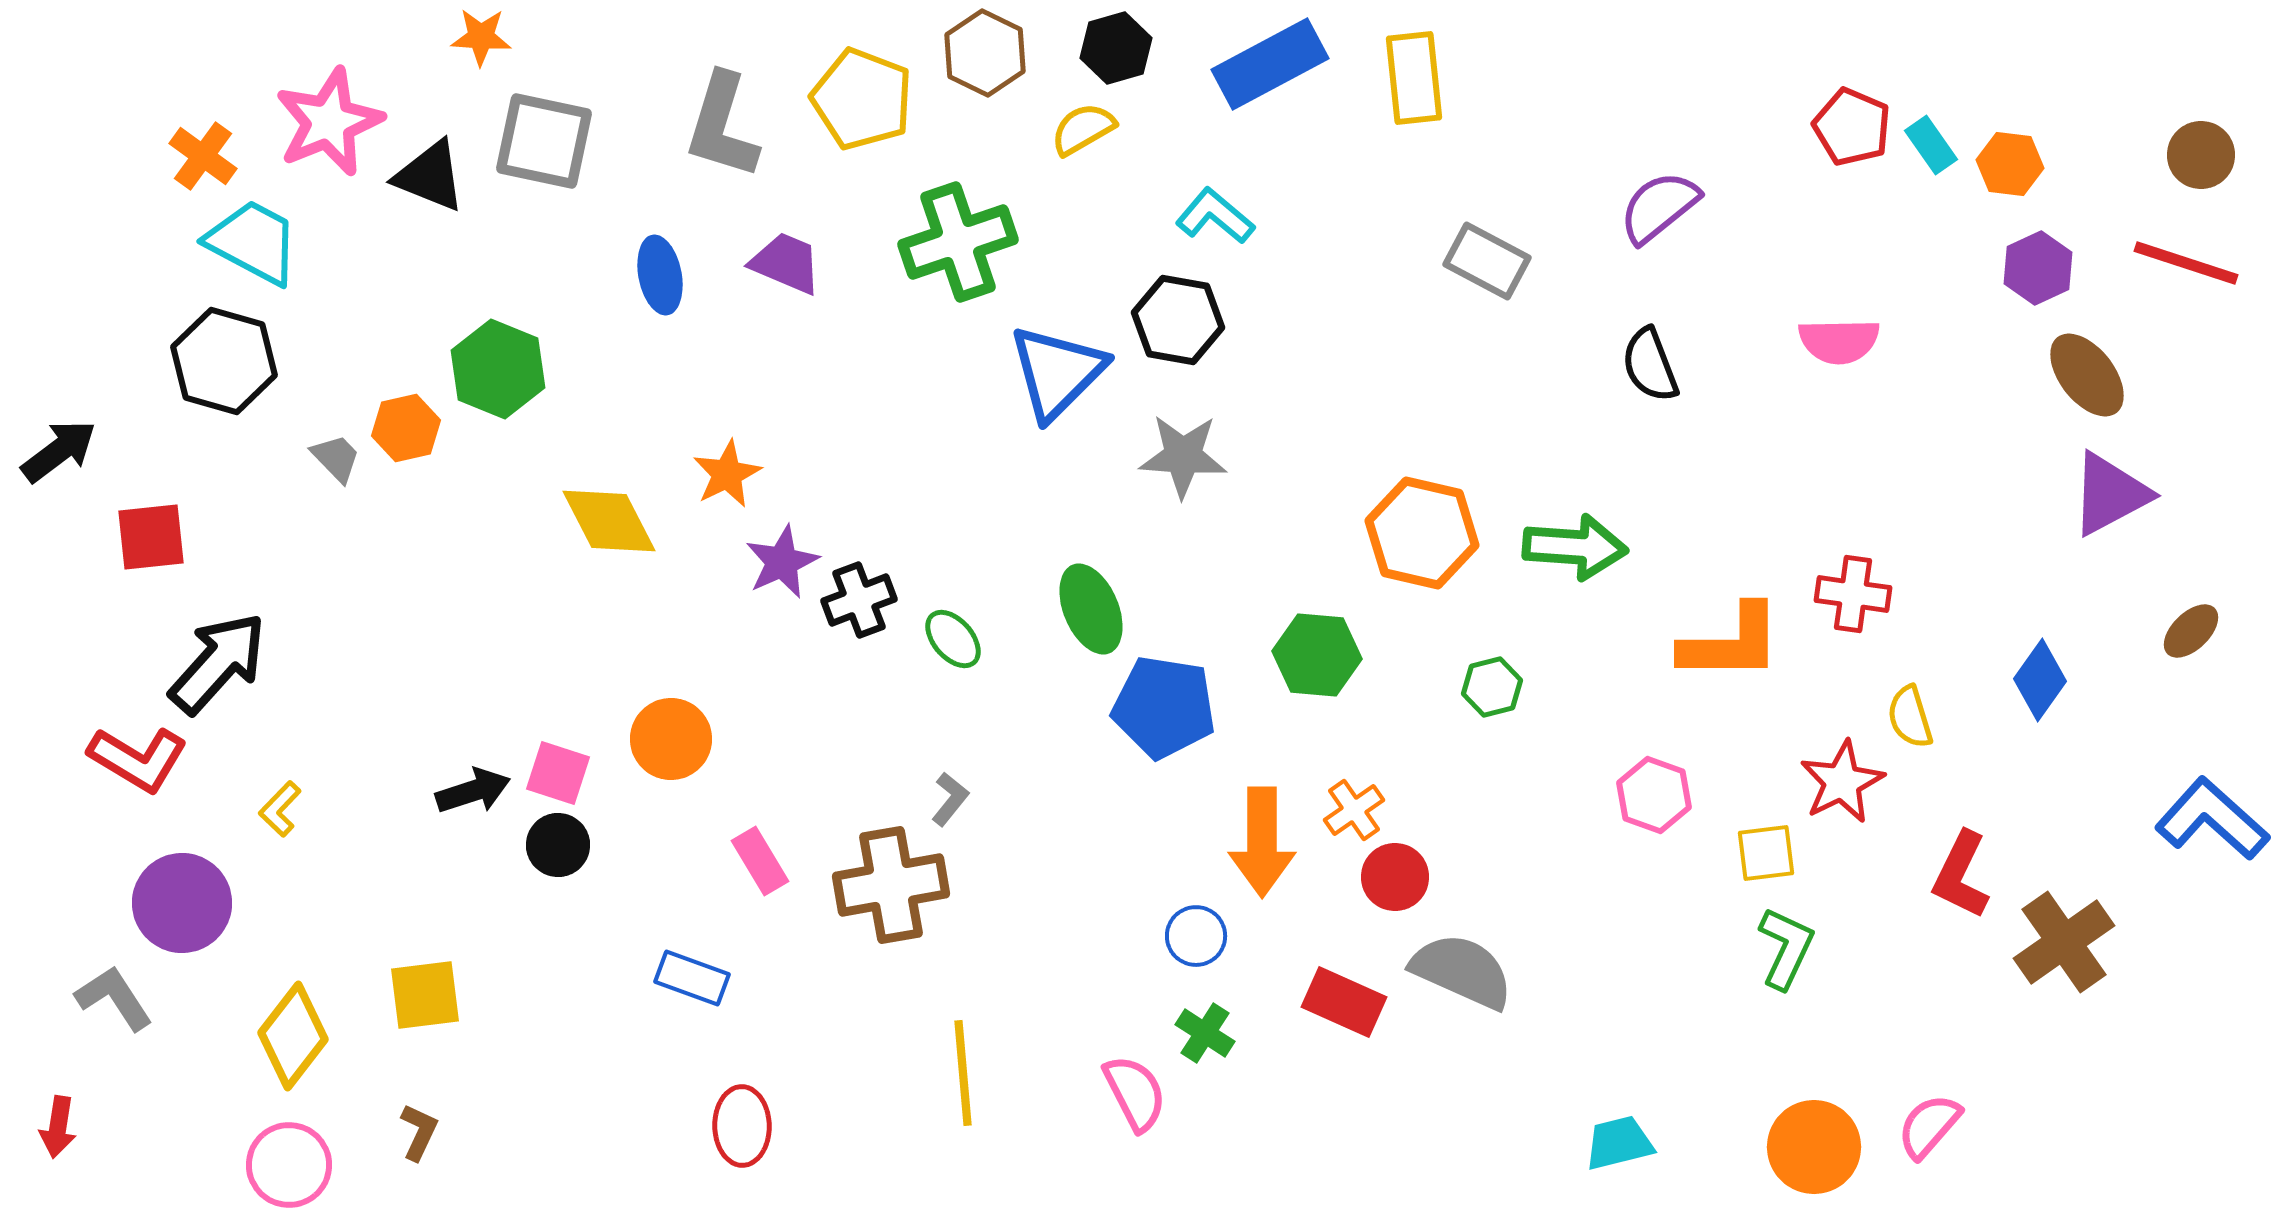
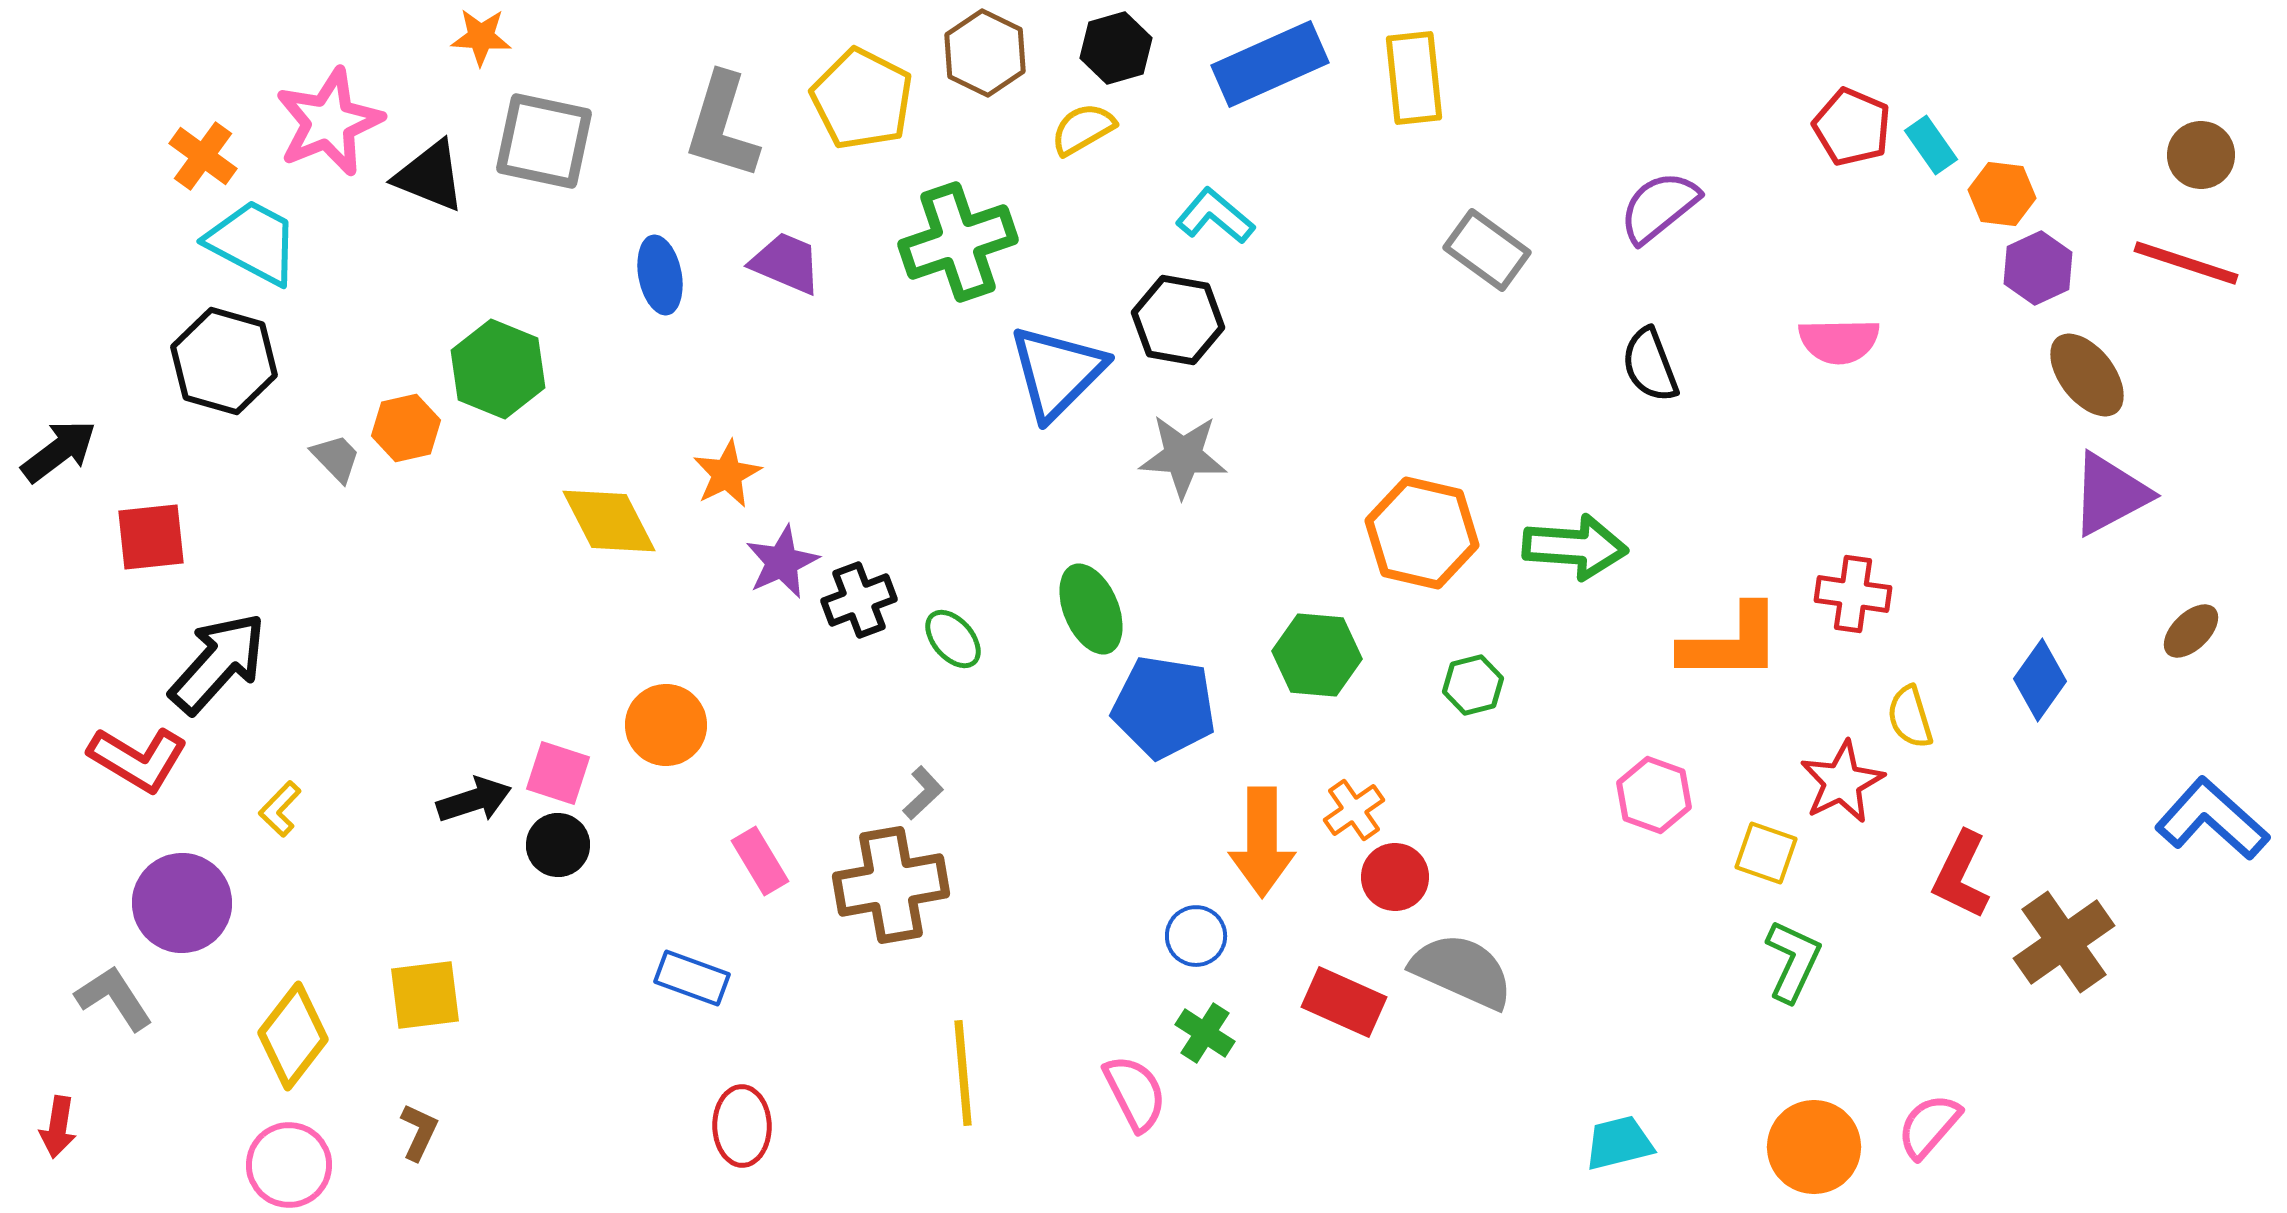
blue rectangle at (1270, 64): rotated 4 degrees clockwise
yellow pentagon at (862, 99): rotated 6 degrees clockwise
orange hexagon at (2010, 164): moved 8 px left, 30 px down
gray rectangle at (1487, 261): moved 11 px up; rotated 8 degrees clockwise
green hexagon at (1492, 687): moved 19 px left, 2 px up
orange circle at (671, 739): moved 5 px left, 14 px up
black arrow at (473, 791): moved 1 px right, 9 px down
gray L-shape at (950, 799): moved 27 px left, 6 px up; rotated 8 degrees clockwise
yellow square at (1766, 853): rotated 26 degrees clockwise
green L-shape at (1786, 948): moved 7 px right, 13 px down
